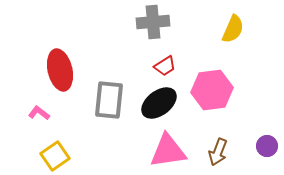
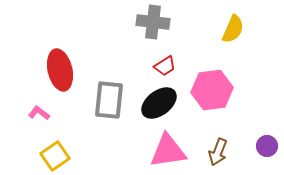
gray cross: rotated 12 degrees clockwise
